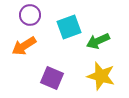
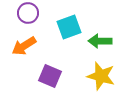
purple circle: moved 2 px left, 2 px up
green arrow: moved 2 px right; rotated 25 degrees clockwise
purple square: moved 2 px left, 2 px up
